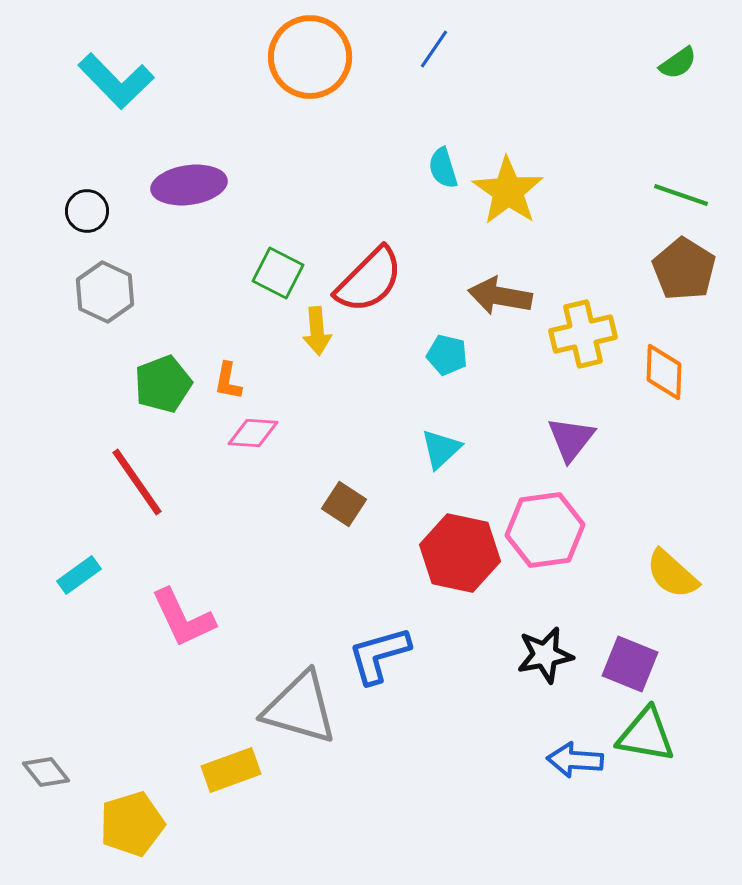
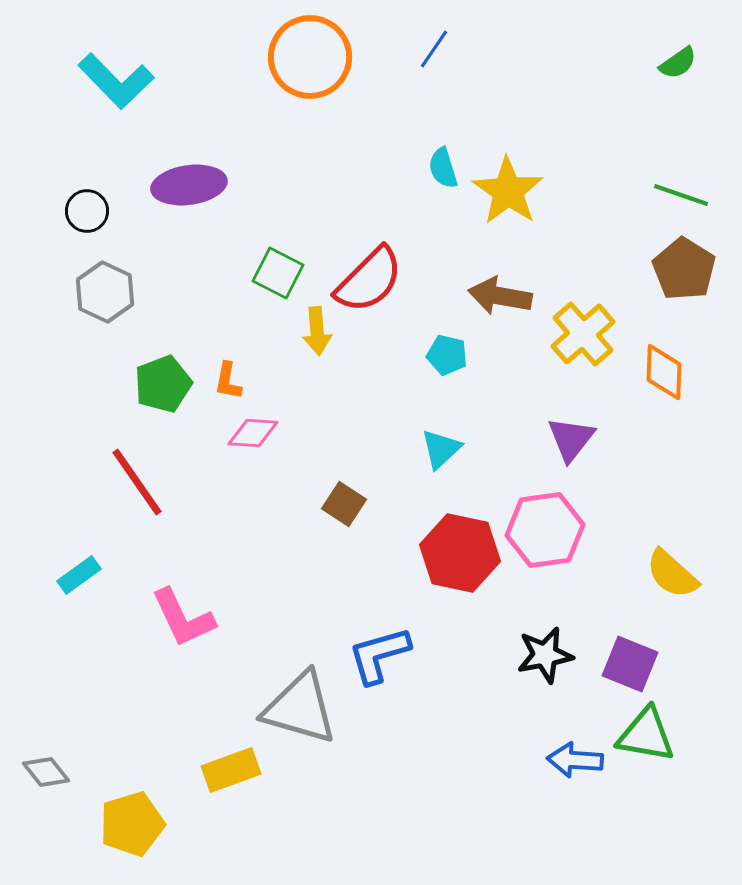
yellow cross: rotated 28 degrees counterclockwise
